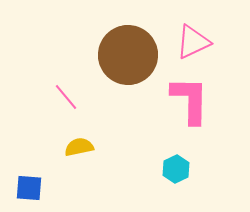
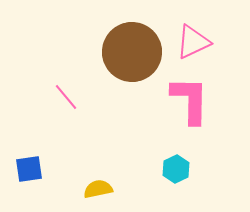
brown circle: moved 4 px right, 3 px up
yellow semicircle: moved 19 px right, 42 px down
blue square: moved 19 px up; rotated 12 degrees counterclockwise
